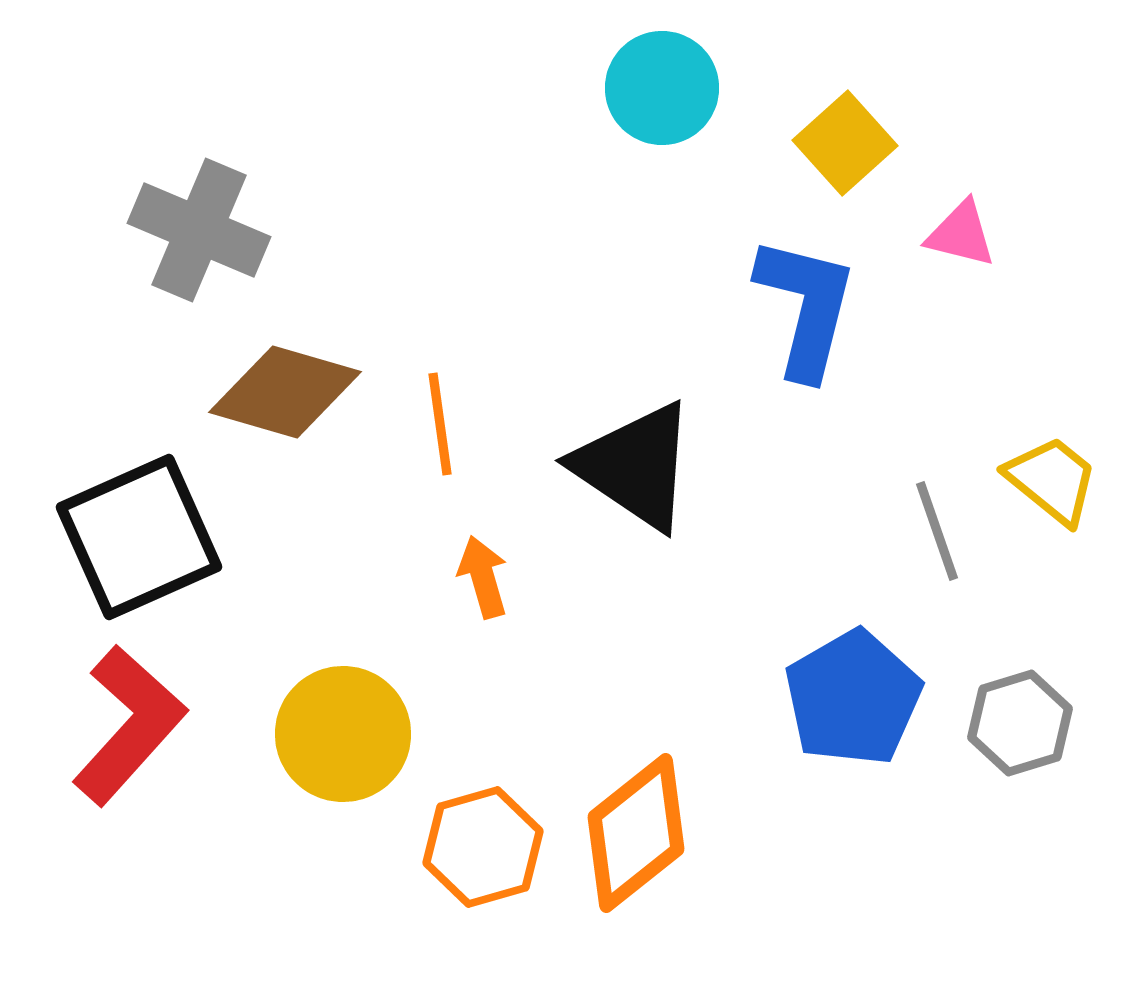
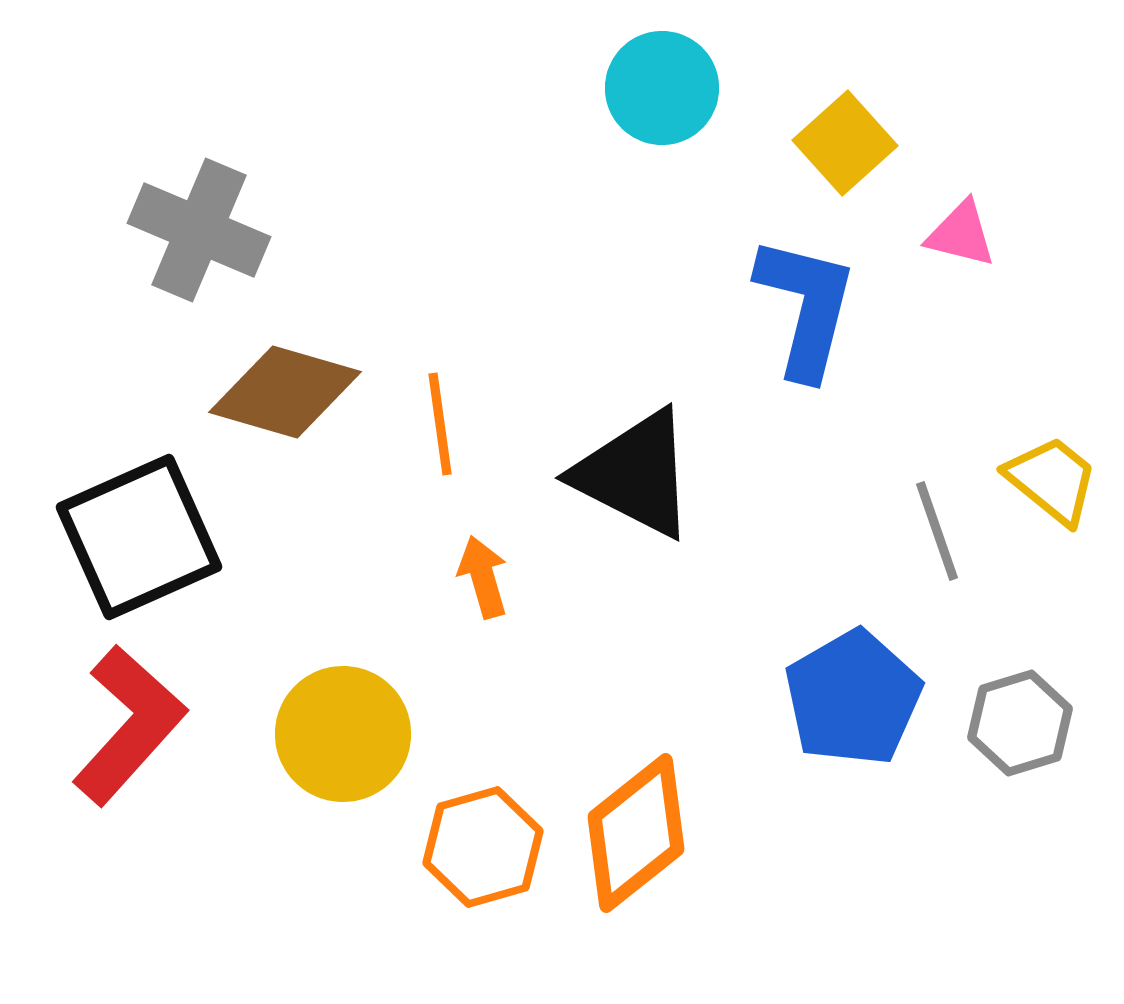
black triangle: moved 8 px down; rotated 7 degrees counterclockwise
